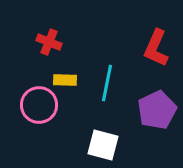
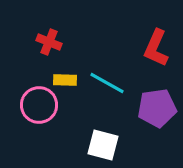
cyan line: rotated 72 degrees counterclockwise
purple pentagon: moved 2 px up; rotated 18 degrees clockwise
